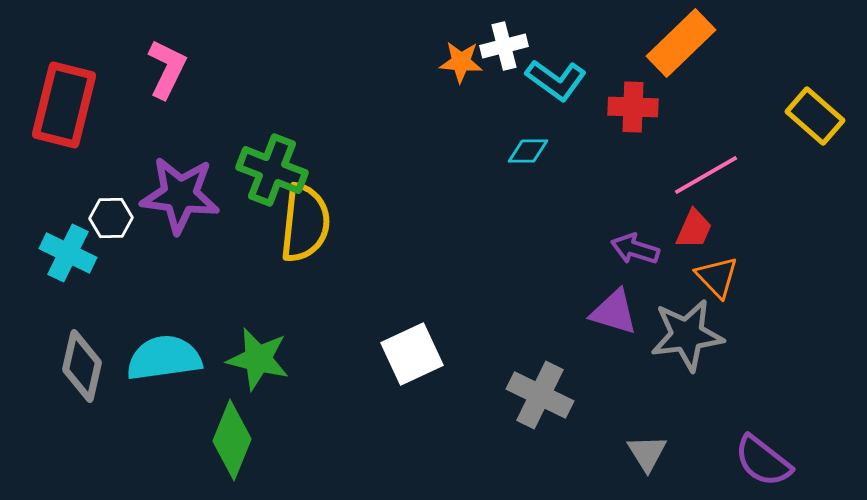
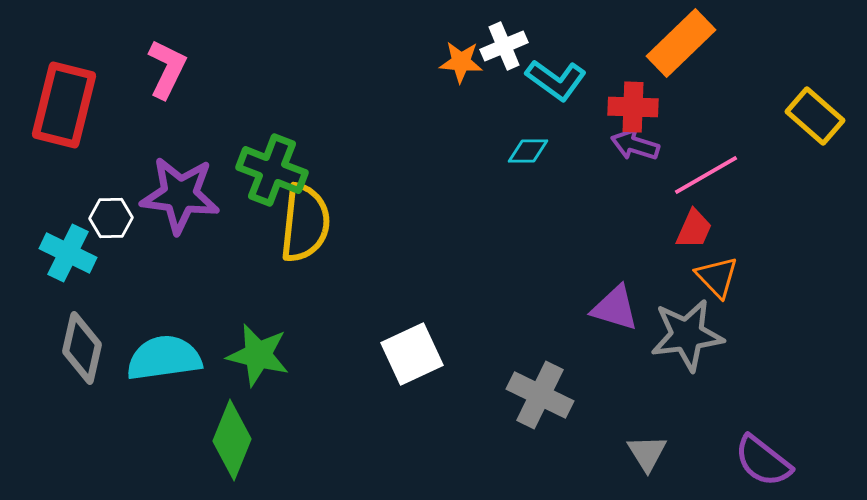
white cross: rotated 9 degrees counterclockwise
purple arrow: moved 104 px up
purple triangle: moved 1 px right, 4 px up
green star: moved 4 px up
gray diamond: moved 18 px up
